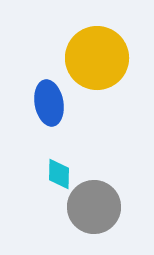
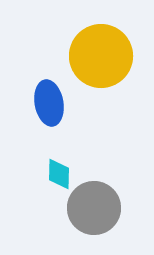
yellow circle: moved 4 px right, 2 px up
gray circle: moved 1 px down
